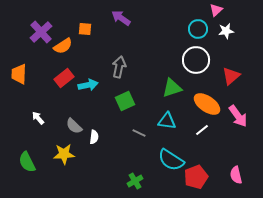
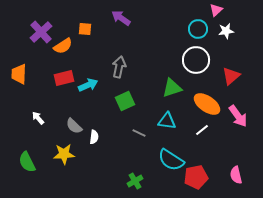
red rectangle: rotated 24 degrees clockwise
cyan arrow: rotated 12 degrees counterclockwise
red pentagon: rotated 10 degrees clockwise
